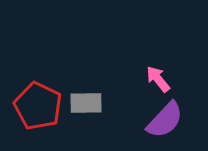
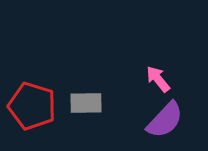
red pentagon: moved 6 px left; rotated 9 degrees counterclockwise
